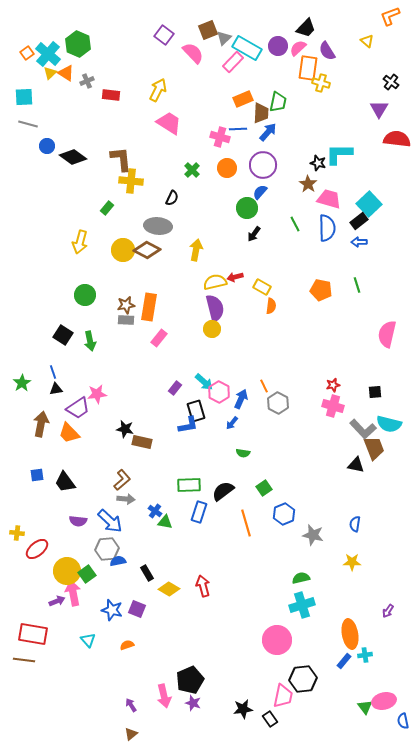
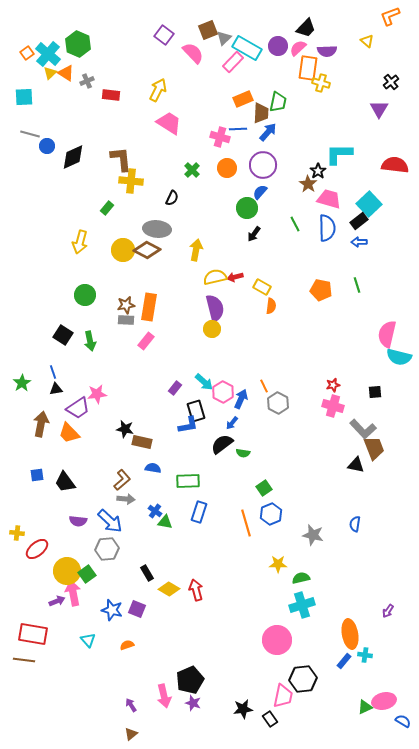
purple semicircle at (327, 51): rotated 60 degrees counterclockwise
black cross at (391, 82): rotated 14 degrees clockwise
gray line at (28, 124): moved 2 px right, 10 px down
red semicircle at (397, 139): moved 2 px left, 26 px down
black diamond at (73, 157): rotated 60 degrees counterclockwise
black star at (318, 163): moved 8 px down; rotated 21 degrees clockwise
gray ellipse at (158, 226): moved 1 px left, 3 px down
yellow semicircle at (215, 282): moved 5 px up
pink rectangle at (159, 338): moved 13 px left, 3 px down
pink hexagon at (219, 392): moved 4 px right
cyan semicircle at (389, 424): moved 10 px right, 67 px up
green rectangle at (189, 485): moved 1 px left, 4 px up
black semicircle at (223, 491): moved 1 px left, 47 px up
blue hexagon at (284, 514): moved 13 px left
blue semicircle at (118, 561): moved 35 px right, 93 px up; rotated 21 degrees clockwise
yellow star at (352, 562): moved 74 px left, 2 px down
red arrow at (203, 586): moved 7 px left, 4 px down
cyan cross at (365, 655): rotated 16 degrees clockwise
green triangle at (365, 707): rotated 42 degrees clockwise
blue semicircle at (403, 721): rotated 133 degrees clockwise
